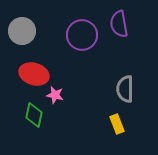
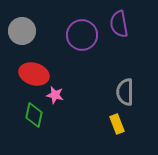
gray semicircle: moved 3 px down
